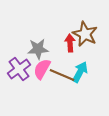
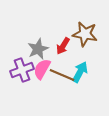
brown star: rotated 15 degrees counterclockwise
red arrow: moved 7 px left, 3 px down; rotated 144 degrees counterclockwise
gray star: rotated 20 degrees counterclockwise
purple cross: moved 3 px right, 1 px down; rotated 15 degrees clockwise
